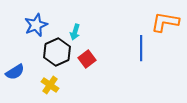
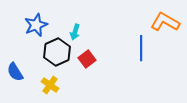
orange L-shape: rotated 20 degrees clockwise
blue semicircle: rotated 90 degrees clockwise
